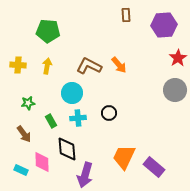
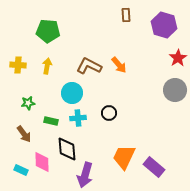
purple hexagon: rotated 20 degrees clockwise
green rectangle: rotated 48 degrees counterclockwise
